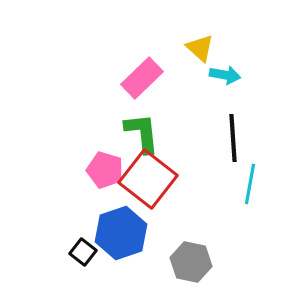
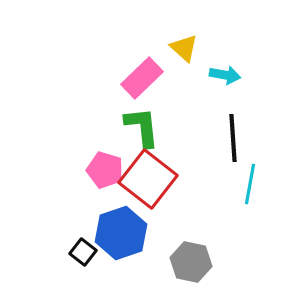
yellow triangle: moved 16 px left
green L-shape: moved 6 px up
